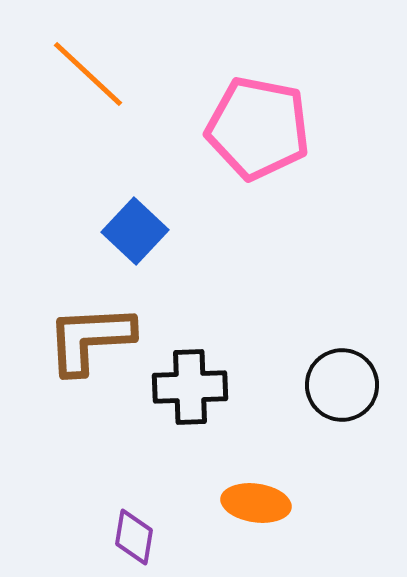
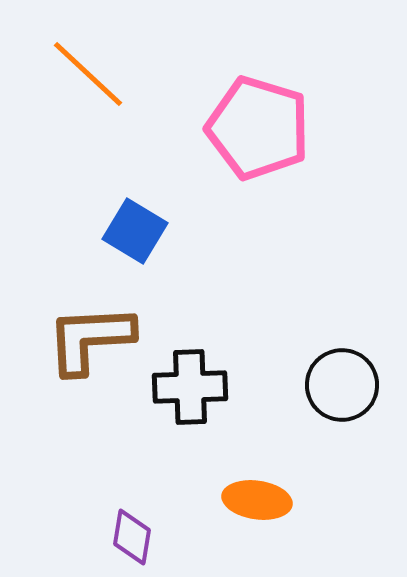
pink pentagon: rotated 6 degrees clockwise
blue square: rotated 12 degrees counterclockwise
orange ellipse: moved 1 px right, 3 px up
purple diamond: moved 2 px left
